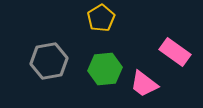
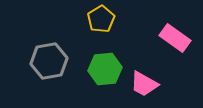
yellow pentagon: moved 1 px down
pink rectangle: moved 14 px up
pink trapezoid: rotated 8 degrees counterclockwise
